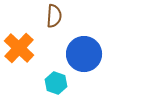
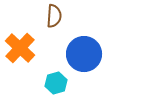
orange cross: moved 1 px right
cyan hexagon: rotated 25 degrees clockwise
